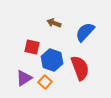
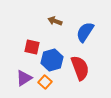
brown arrow: moved 1 px right, 2 px up
blue semicircle: rotated 10 degrees counterclockwise
blue hexagon: rotated 25 degrees clockwise
